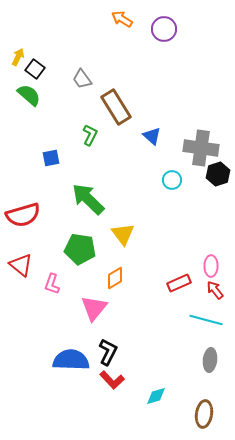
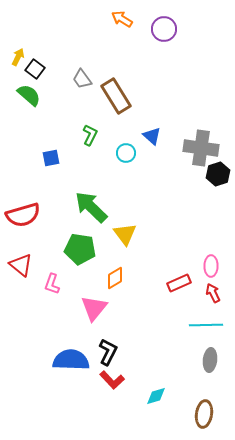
brown rectangle: moved 11 px up
cyan circle: moved 46 px left, 27 px up
green arrow: moved 3 px right, 8 px down
yellow triangle: moved 2 px right
red arrow: moved 2 px left, 3 px down; rotated 12 degrees clockwise
cyan line: moved 5 px down; rotated 16 degrees counterclockwise
